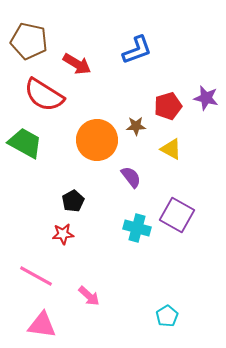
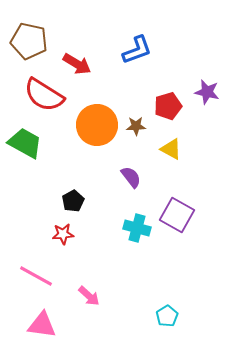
purple star: moved 1 px right, 6 px up
orange circle: moved 15 px up
